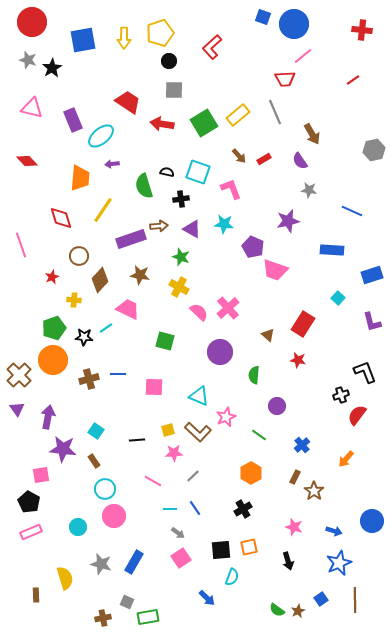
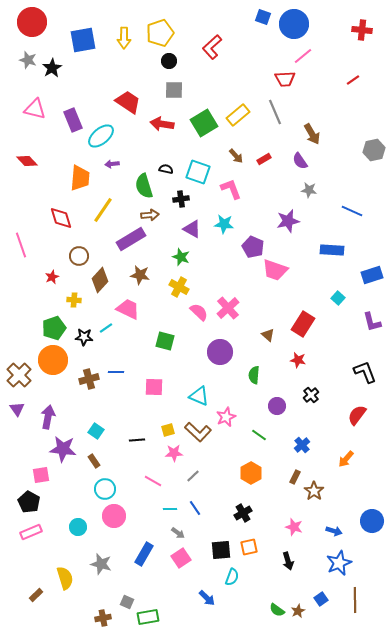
pink triangle at (32, 108): moved 3 px right, 1 px down
brown arrow at (239, 156): moved 3 px left
black semicircle at (167, 172): moved 1 px left, 3 px up
brown arrow at (159, 226): moved 9 px left, 11 px up
purple rectangle at (131, 239): rotated 12 degrees counterclockwise
blue line at (118, 374): moved 2 px left, 2 px up
black cross at (341, 395): moved 30 px left; rotated 21 degrees counterclockwise
black cross at (243, 509): moved 4 px down
blue rectangle at (134, 562): moved 10 px right, 8 px up
brown rectangle at (36, 595): rotated 48 degrees clockwise
